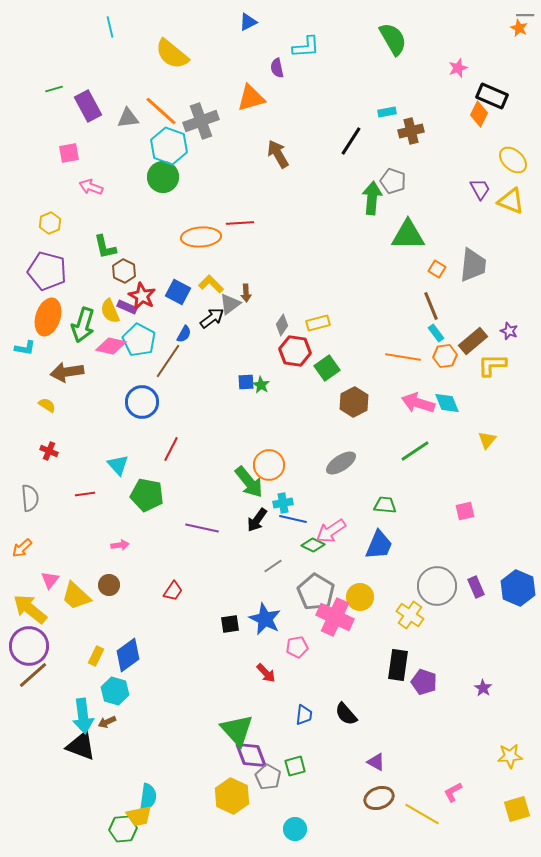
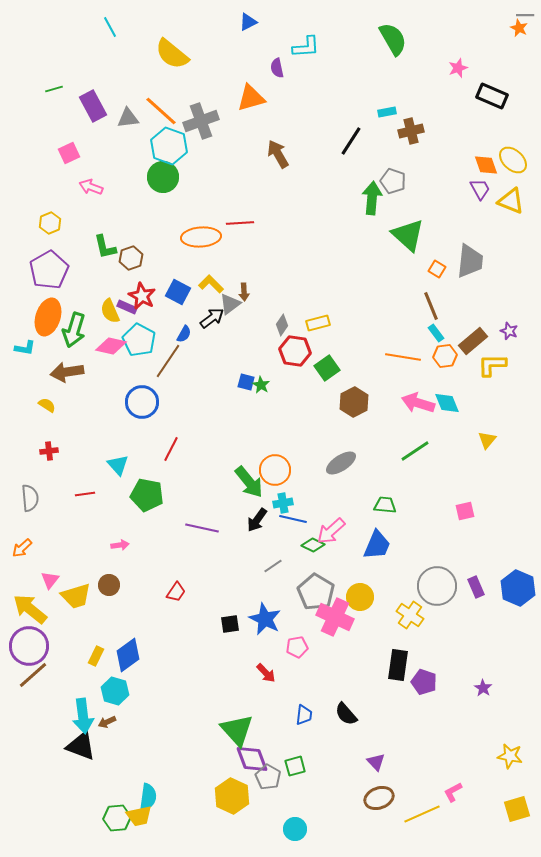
cyan line at (110, 27): rotated 15 degrees counterclockwise
purple rectangle at (88, 106): moved 5 px right
orange diamond at (479, 114): moved 7 px right, 51 px down; rotated 45 degrees counterclockwise
pink square at (69, 153): rotated 15 degrees counterclockwise
green triangle at (408, 235): rotated 42 degrees clockwise
gray trapezoid at (473, 265): moved 3 px left, 4 px up
purple pentagon at (47, 271): moved 2 px right, 1 px up; rotated 27 degrees clockwise
brown hexagon at (124, 271): moved 7 px right, 13 px up; rotated 15 degrees clockwise
brown arrow at (246, 293): moved 2 px left, 1 px up
green arrow at (83, 325): moved 9 px left, 5 px down
blue square at (246, 382): rotated 18 degrees clockwise
red cross at (49, 451): rotated 30 degrees counterclockwise
orange circle at (269, 465): moved 6 px right, 5 px down
pink arrow at (331, 531): rotated 8 degrees counterclockwise
blue trapezoid at (379, 545): moved 2 px left
red trapezoid at (173, 591): moved 3 px right, 1 px down
yellow trapezoid at (76, 596): rotated 60 degrees counterclockwise
purple diamond at (251, 755): moved 1 px right, 4 px down
yellow star at (510, 756): rotated 15 degrees clockwise
purple triangle at (376, 762): rotated 18 degrees clockwise
yellow line at (422, 814): rotated 54 degrees counterclockwise
green hexagon at (123, 829): moved 6 px left, 11 px up
